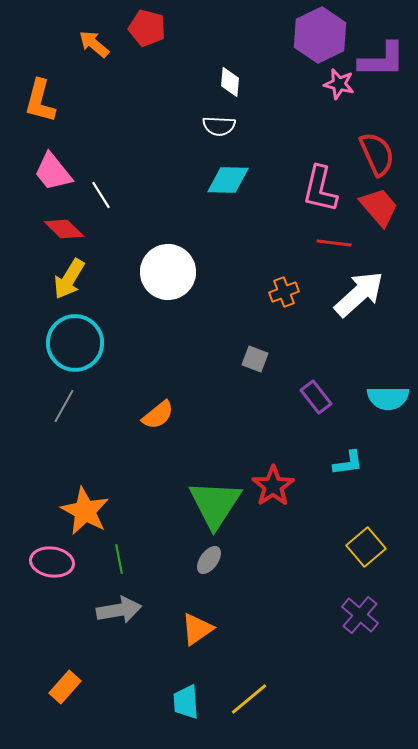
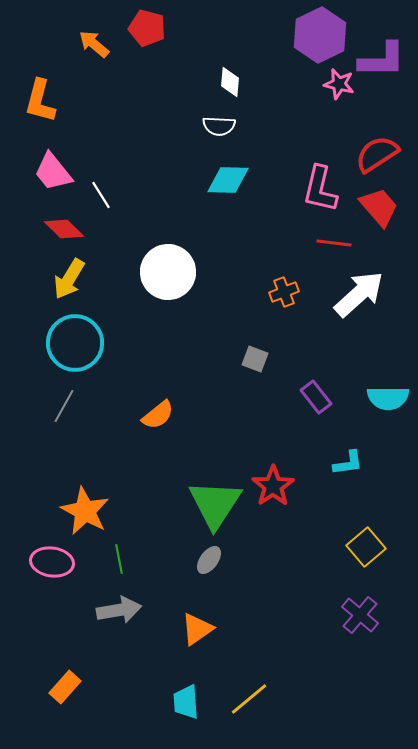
red semicircle: rotated 99 degrees counterclockwise
